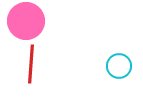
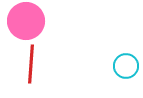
cyan circle: moved 7 px right
